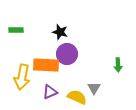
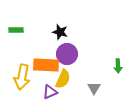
green arrow: moved 1 px down
yellow semicircle: moved 14 px left, 18 px up; rotated 90 degrees clockwise
